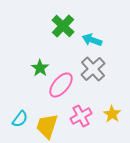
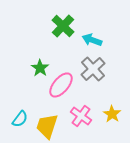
pink cross: rotated 25 degrees counterclockwise
